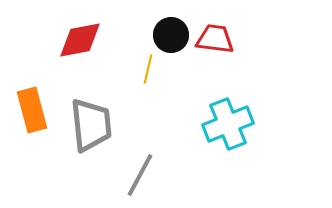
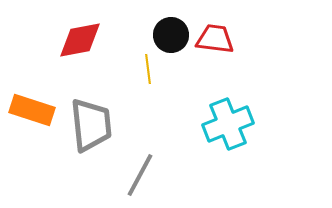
yellow line: rotated 20 degrees counterclockwise
orange rectangle: rotated 57 degrees counterclockwise
